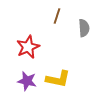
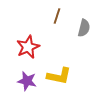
gray semicircle: rotated 18 degrees clockwise
yellow L-shape: moved 1 px right, 3 px up
